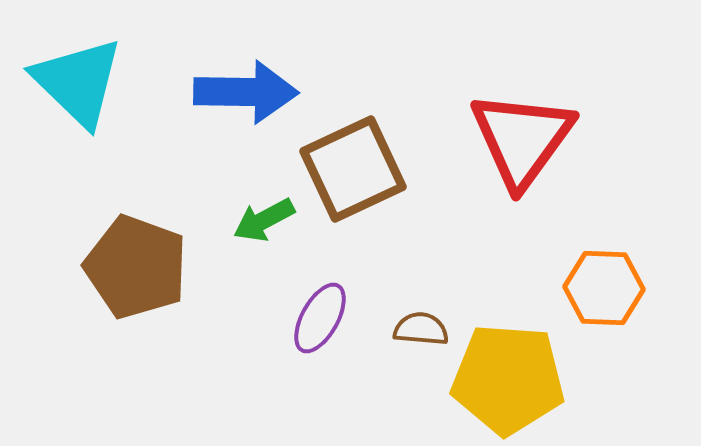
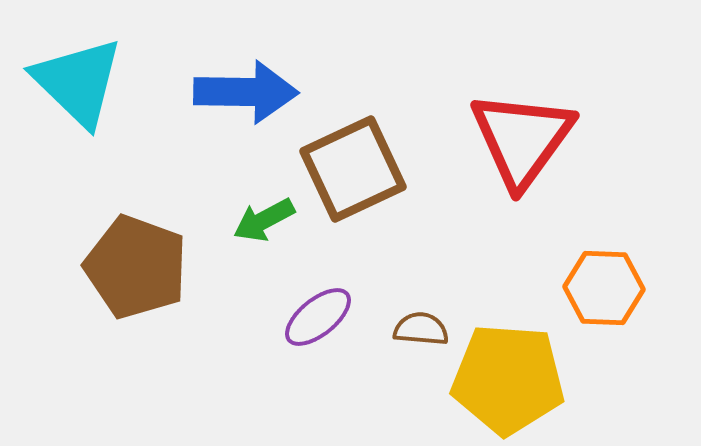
purple ellipse: moved 2 px left, 1 px up; rotated 22 degrees clockwise
